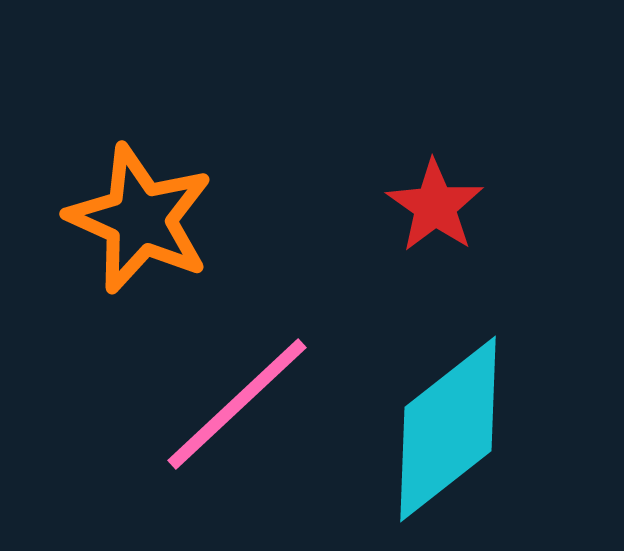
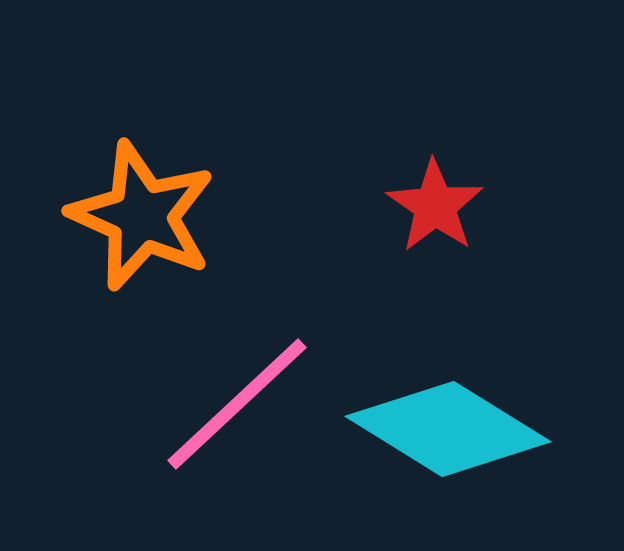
orange star: moved 2 px right, 3 px up
cyan diamond: rotated 70 degrees clockwise
